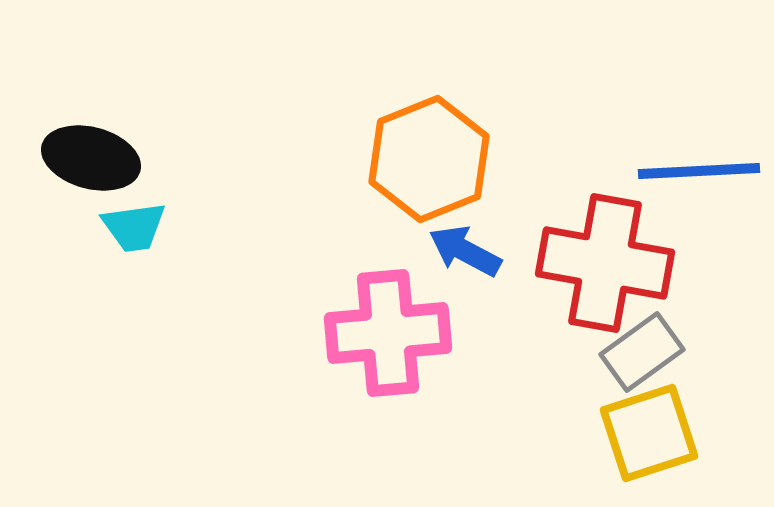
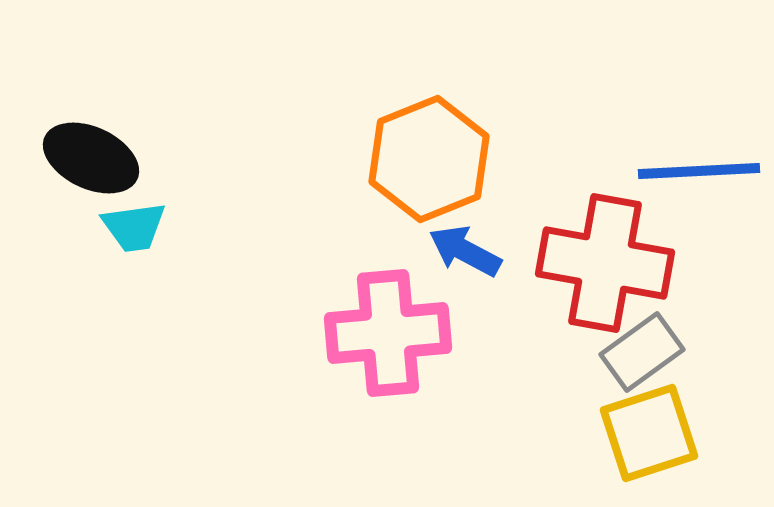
black ellipse: rotated 10 degrees clockwise
